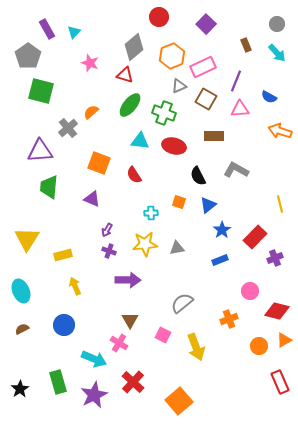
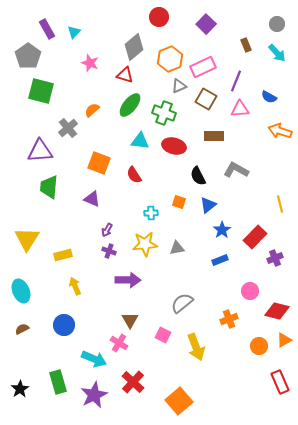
orange hexagon at (172, 56): moved 2 px left, 3 px down
orange semicircle at (91, 112): moved 1 px right, 2 px up
